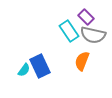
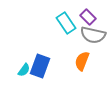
purple rectangle: moved 2 px right
cyan rectangle: moved 3 px left, 8 px up
blue rectangle: rotated 45 degrees clockwise
